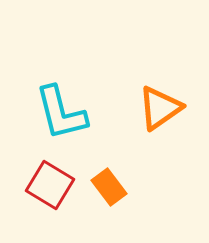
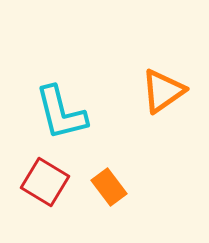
orange triangle: moved 3 px right, 17 px up
red square: moved 5 px left, 3 px up
